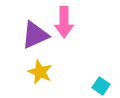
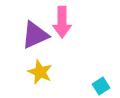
pink arrow: moved 2 px left
cyan square: rotated 24 degrees clockwise
